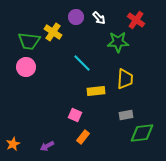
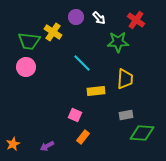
green diamond: rotated 10 degrees clockwise
